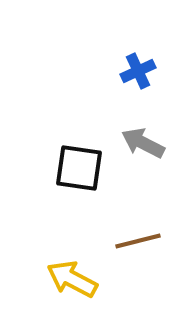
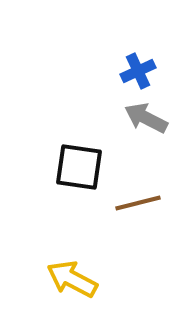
gray arrow: moved 3 px right, 25 px up
black square: moved 1 px up
brown line: moved 38 px up
